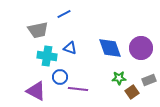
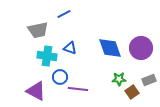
green star: moved 1 px down
